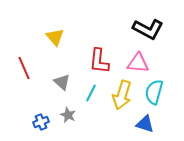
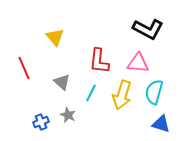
blue triangle: moved 16 px right
